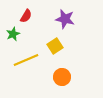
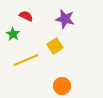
red semicircle: rotated 96 degrees counterclockwise
green star: rotated 16 degrees counterclockwise
orange circle: moved 9 px down
